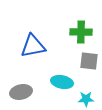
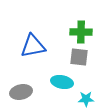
gray square: moved 10 px left, 4 px up
